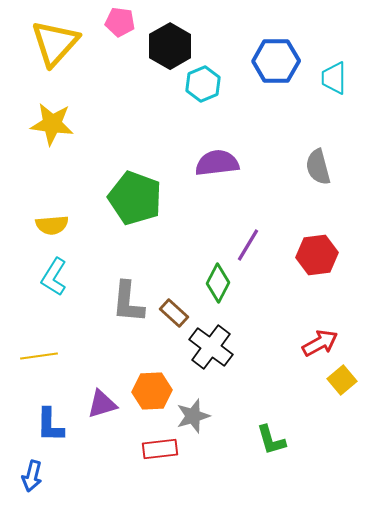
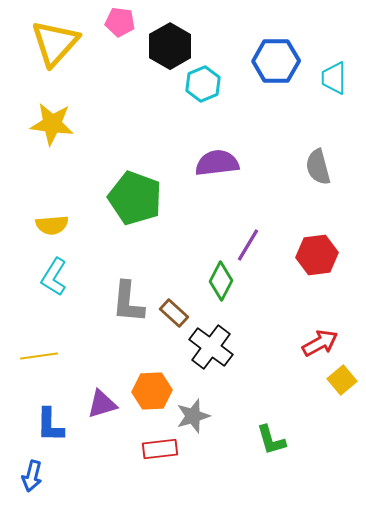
green diamond: moved 3 px right, 2 px up
